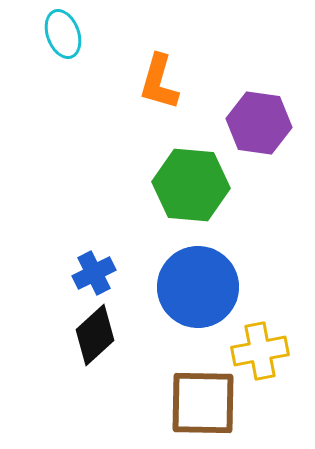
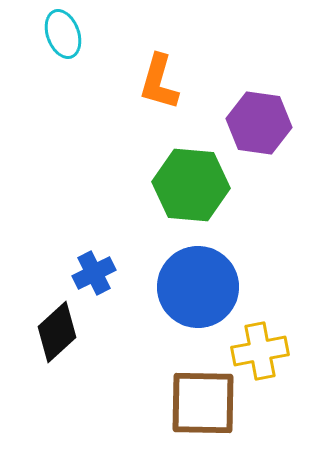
black diamond: moved 38 px left, 3 px up
